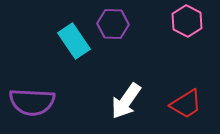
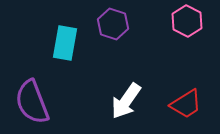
purple hexagon: rotated 16 degrees clockwise
cyan rectangle: moved 9 px left, 2 px down; rotated 44 degrees clockwise
purple semicircle: rotated 66 degrees clockwise
